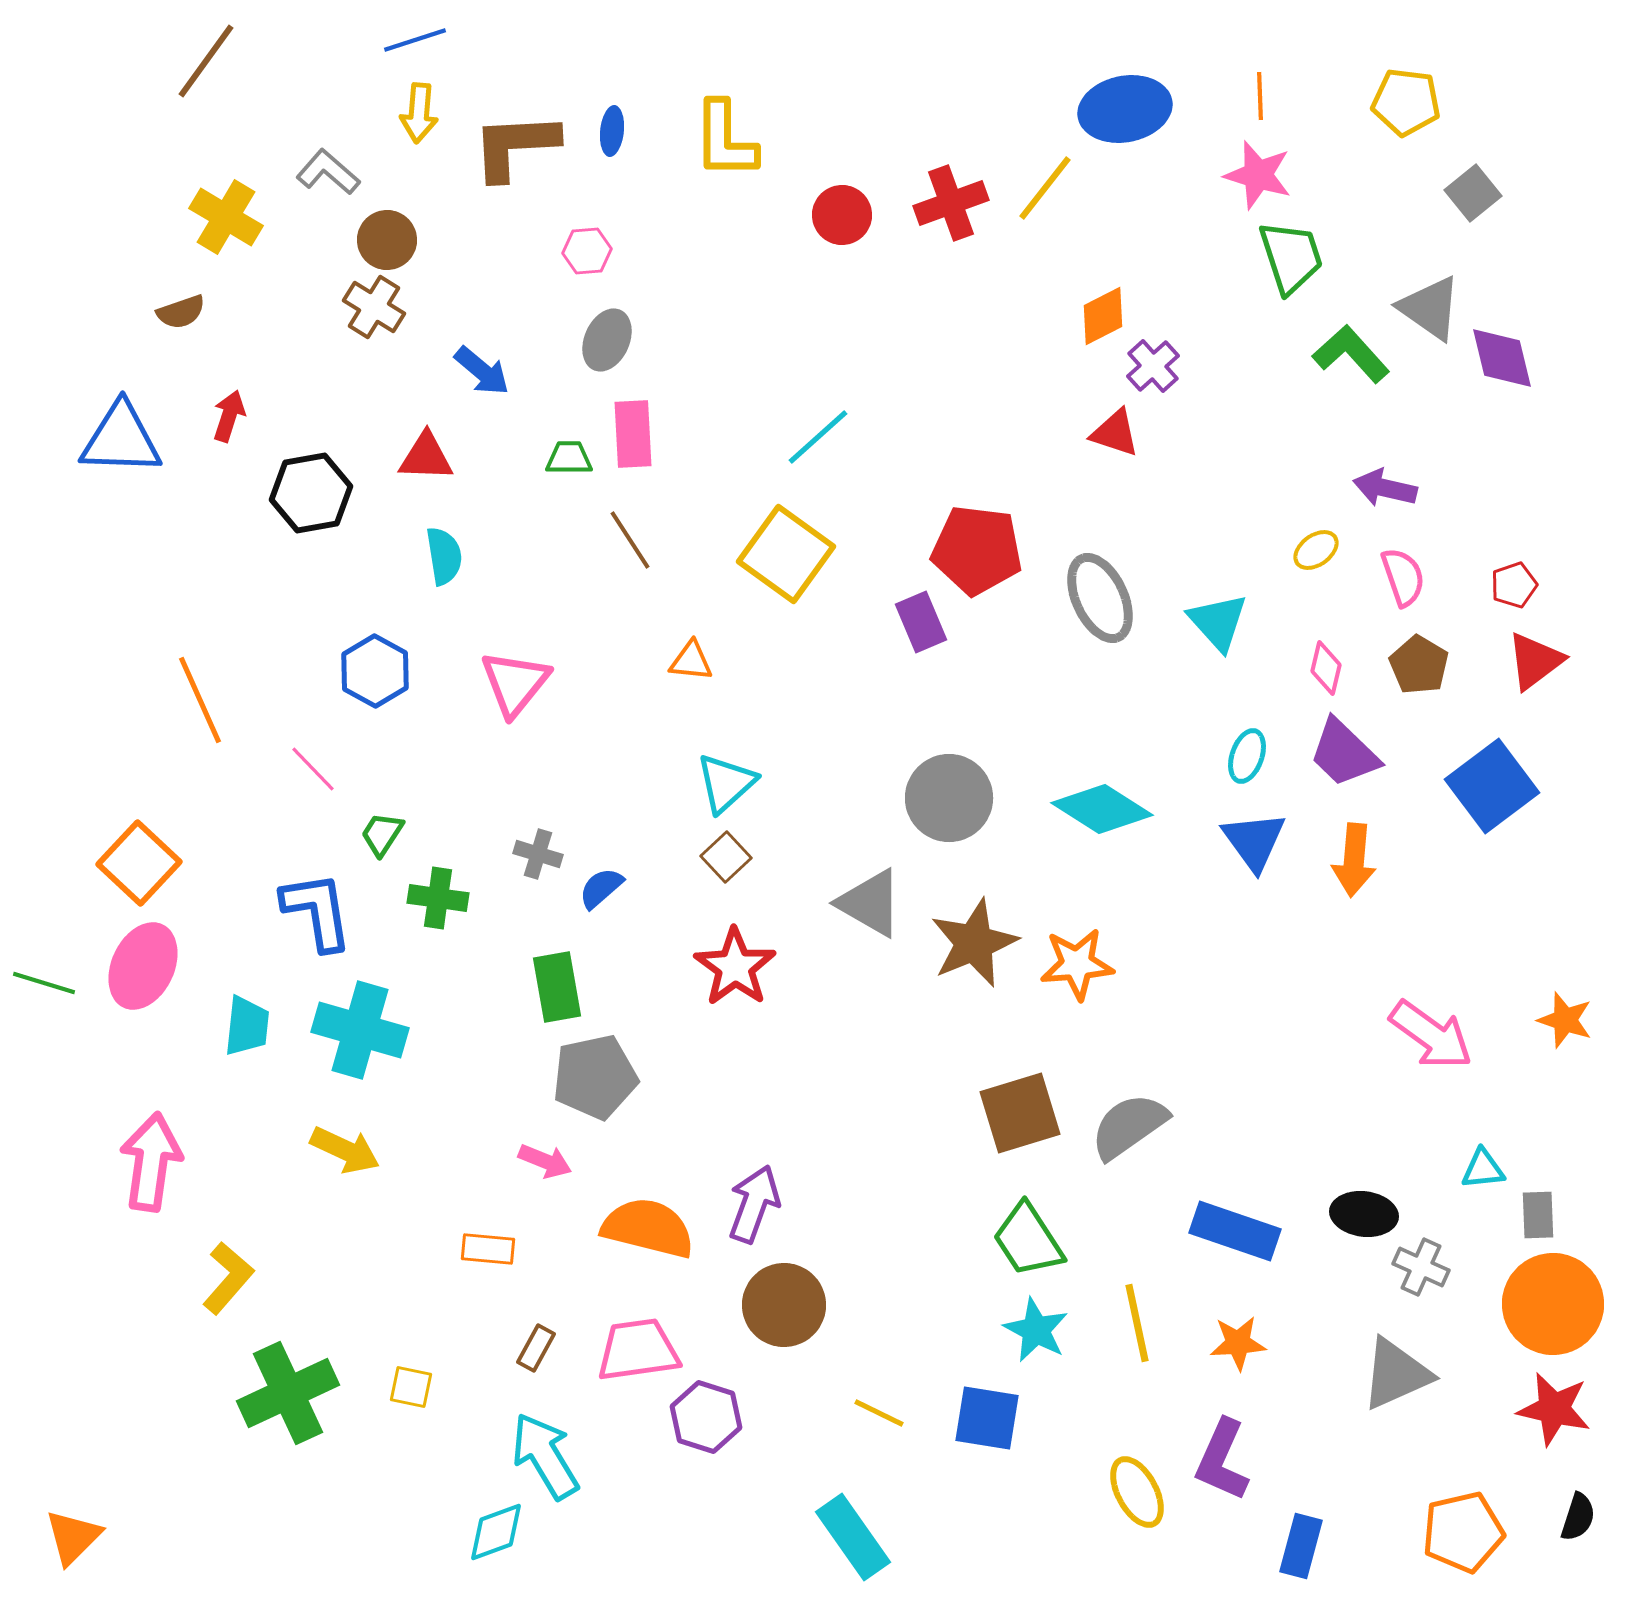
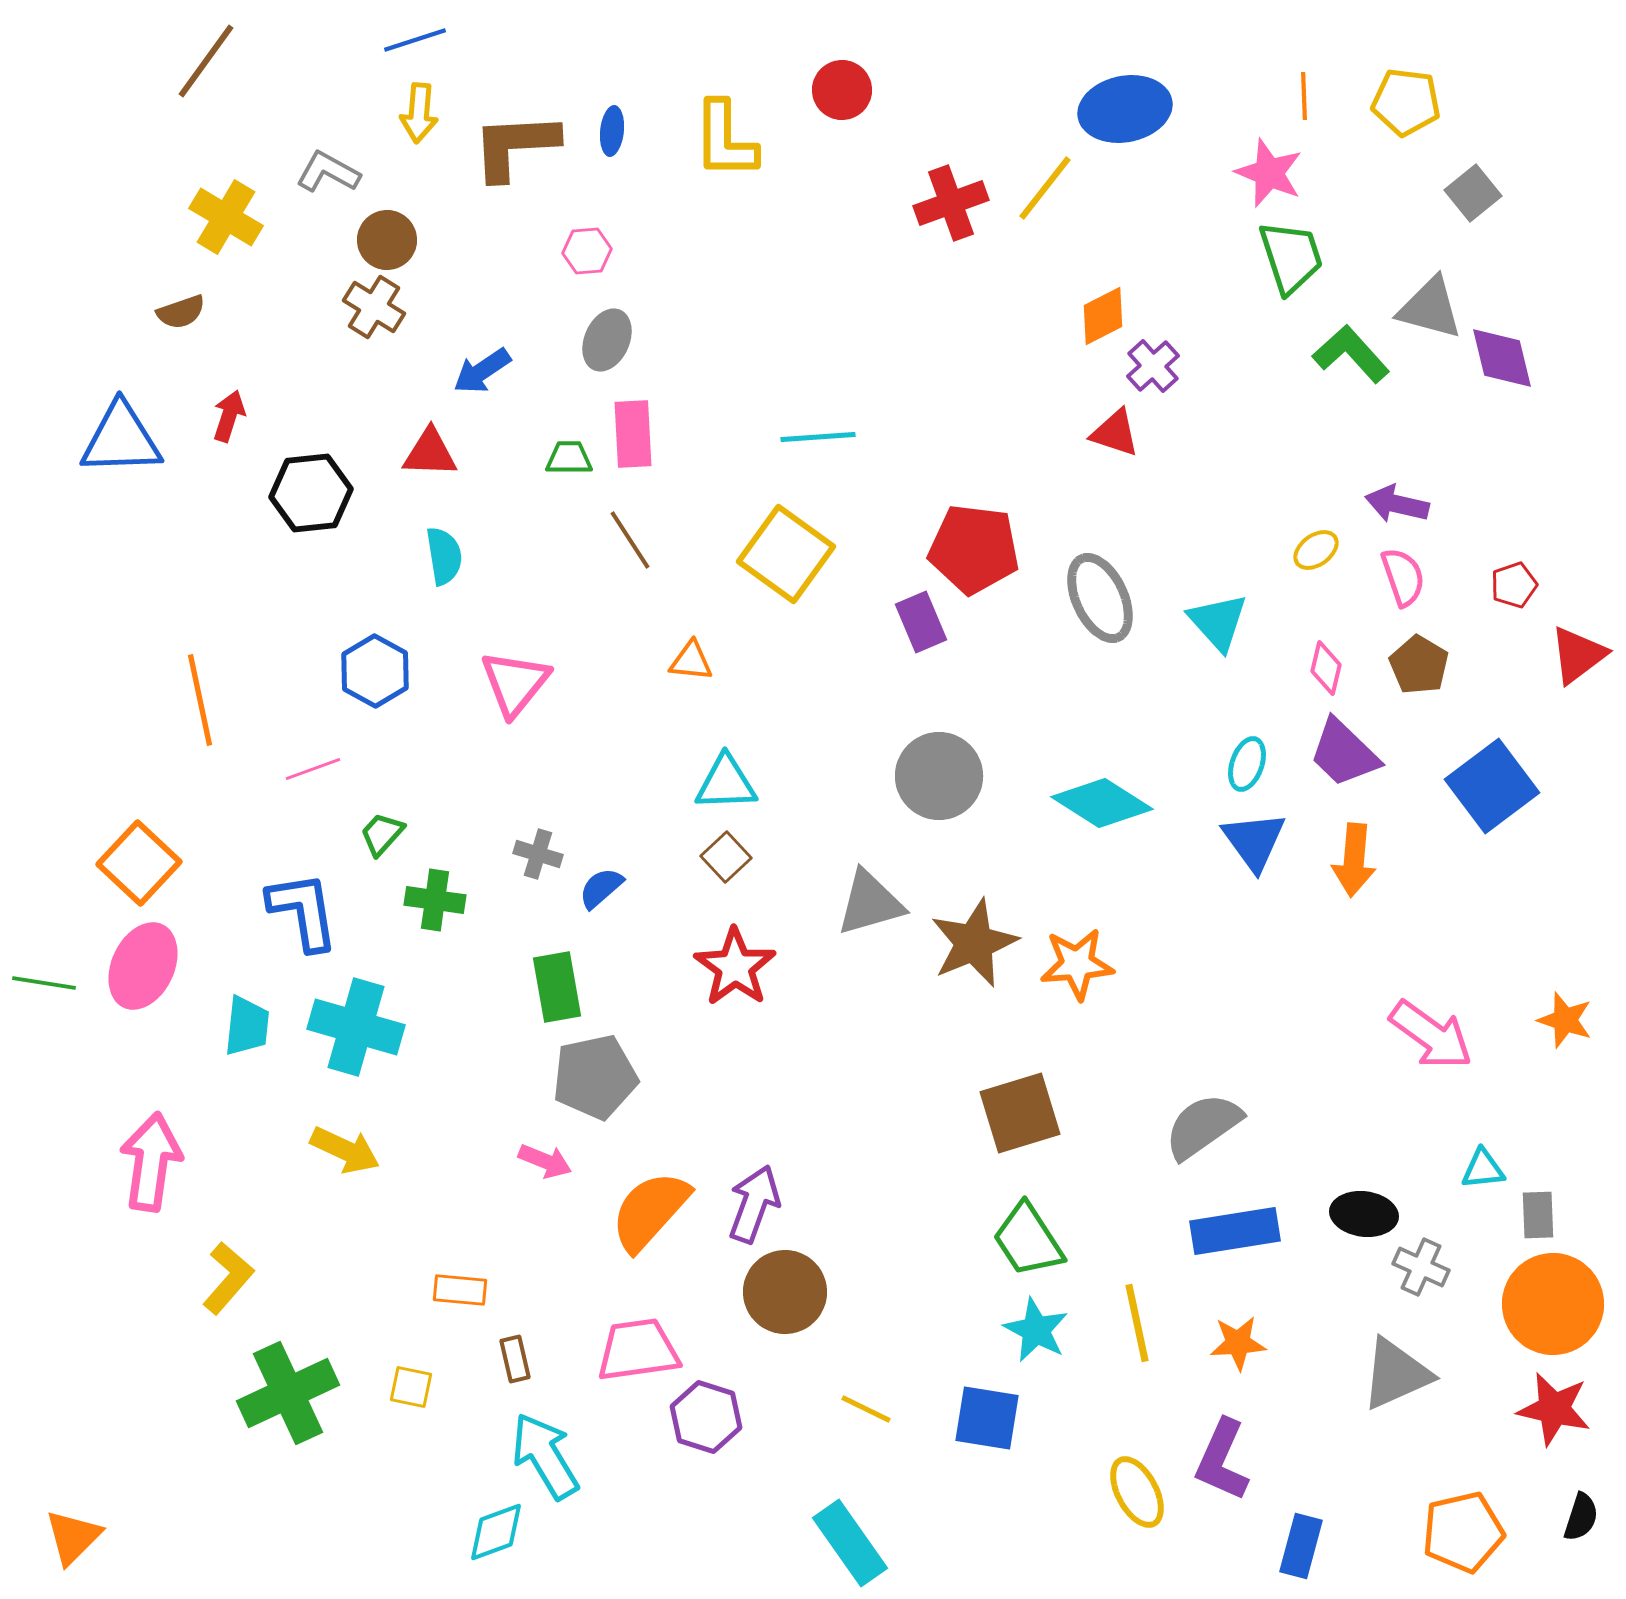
orange line at (1260, 96): moved 44 px right
gray L-shape at (328, 172): rotated 12 degrees counterclockwise
pink star at (1258, 175): moved 11 px right, 2 px up; rotated 6 degrees clockwise
red circle at (842, 215): moved 125 px up
gray triangle at (1430, 308): rotated 20 degrees counterclockwise
blue arrow at (482, 371): rotated 106 degrees clockwise
cyan line at (818, 437): rotated 38 degrees clockwise
blue triangle at (121, 439): rotated 4 degrees counterclockwise
red triangle at (426, 457): moved 4 px right, 4 px up
purple arrow at (1385, 488): moved 12 px right, 16 px down
black hexagon at (311, 493): rotated 4 degrees clockwise
red pentagon at (977, 550): moved 3 px left, 1 px up
red triangle at (1535, 661): moved 43 px right, 6 px up
orange line at (200, 700): rotated 12 degrees clockwise
cyan ellipse at (1247, 756): moved 8 px down
pink line at (313, 769): rotated 66 degrees counterclockwise
cyan triangle at (726, 783): rotated 40 degrees clockwise
gray circle at (949, 798): moved 10 px left, 22 px up
cyan diamond at (1102, 809): moved 6 px up
green trapezoid at (382, 834): rotated 9 degrees clockwise
green cross at (438, 898): moved 3 px left, 2 px down
gray triangle at (870, 903): rotated 46 degrees counterclockwise
blue L-shape at (317, 911): moved 14 px left
green line at (44, 983): rotated 8 degrees counterclockwise
cyan cross at (360, 1030): moved 4 px left, 3 px up
gray semicircle at (1129, 1126): moved 74 px right
orange semicircle at (648, 1228): moved 2 px right, 17 px up; rotated 62 degrees counterclockwise
blue rectangle at (1235, 1231): rotated 28 degrees counterclockwise
orange rectangle at (488, 1249): moved 28 px left, 41 px down
brown circle at (784, 1305): moved 1 px right, 13 px up
brown rectangle at (536, 1348): moved 21 px left, 11 px down; rotated 42 degrees counterclockwise
yellow line at (879, 1413): moved 13 px left, 4 px up
black semicircle at (1578, 1517): moved 3 px right
cyan rectangle at (853, 1537): moved 3 px left, 6 px down
